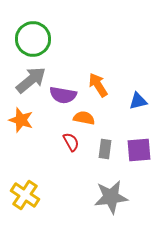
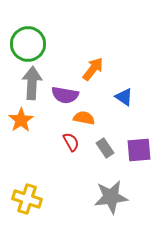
green circle: moved 5 px left, 5 px down
gray arrow: moved 1 px right, 3 px down; rotated 48 degrees counterclockwise
orange arrow: moved 5 px left, 16 px up; rotated 70 degrees clockwise
purple semicircle: moved 2 px right
blue triangle: moved 14 px left, 4 px up; rotated 48 degrees clockwise
orange star: rotated 20 degrees clockwise
gray rectangle: moved 1 px up; rotated 42 degrees counterclockwise
yellow cross: moved 2 px right, 4 px down; rotated 16 degrees counterclockwise
